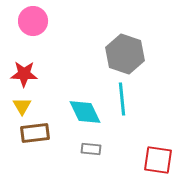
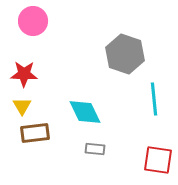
cyan line: moved 32 px right
gray rectangle: moved 4 px right
